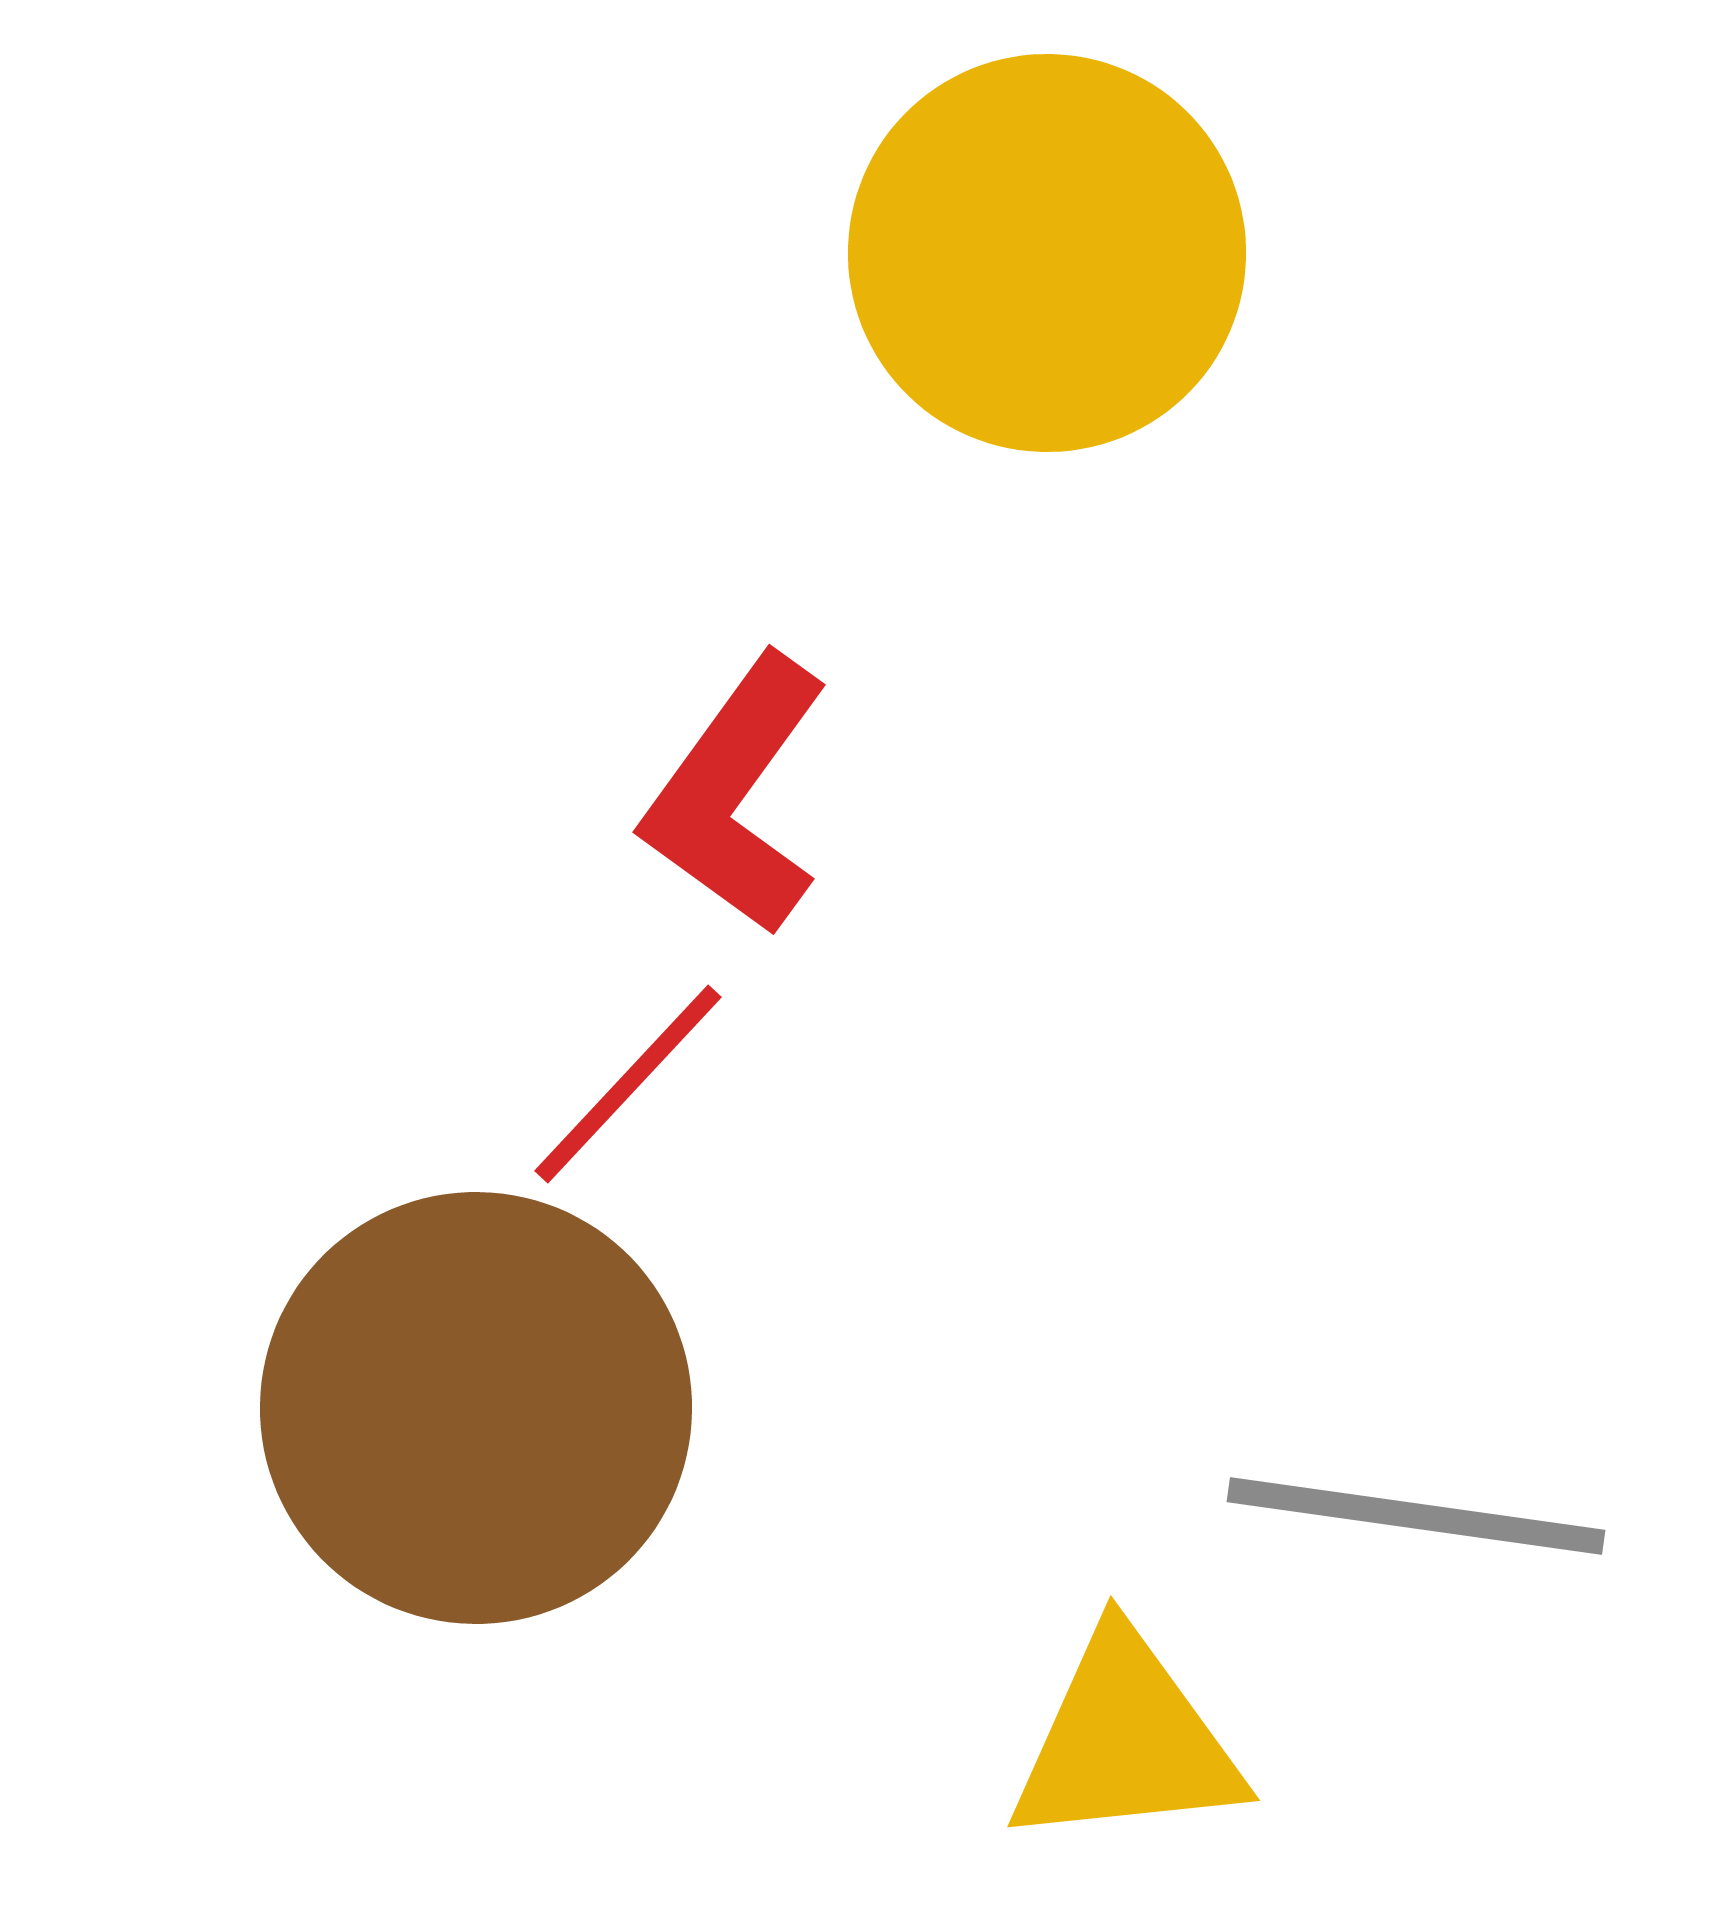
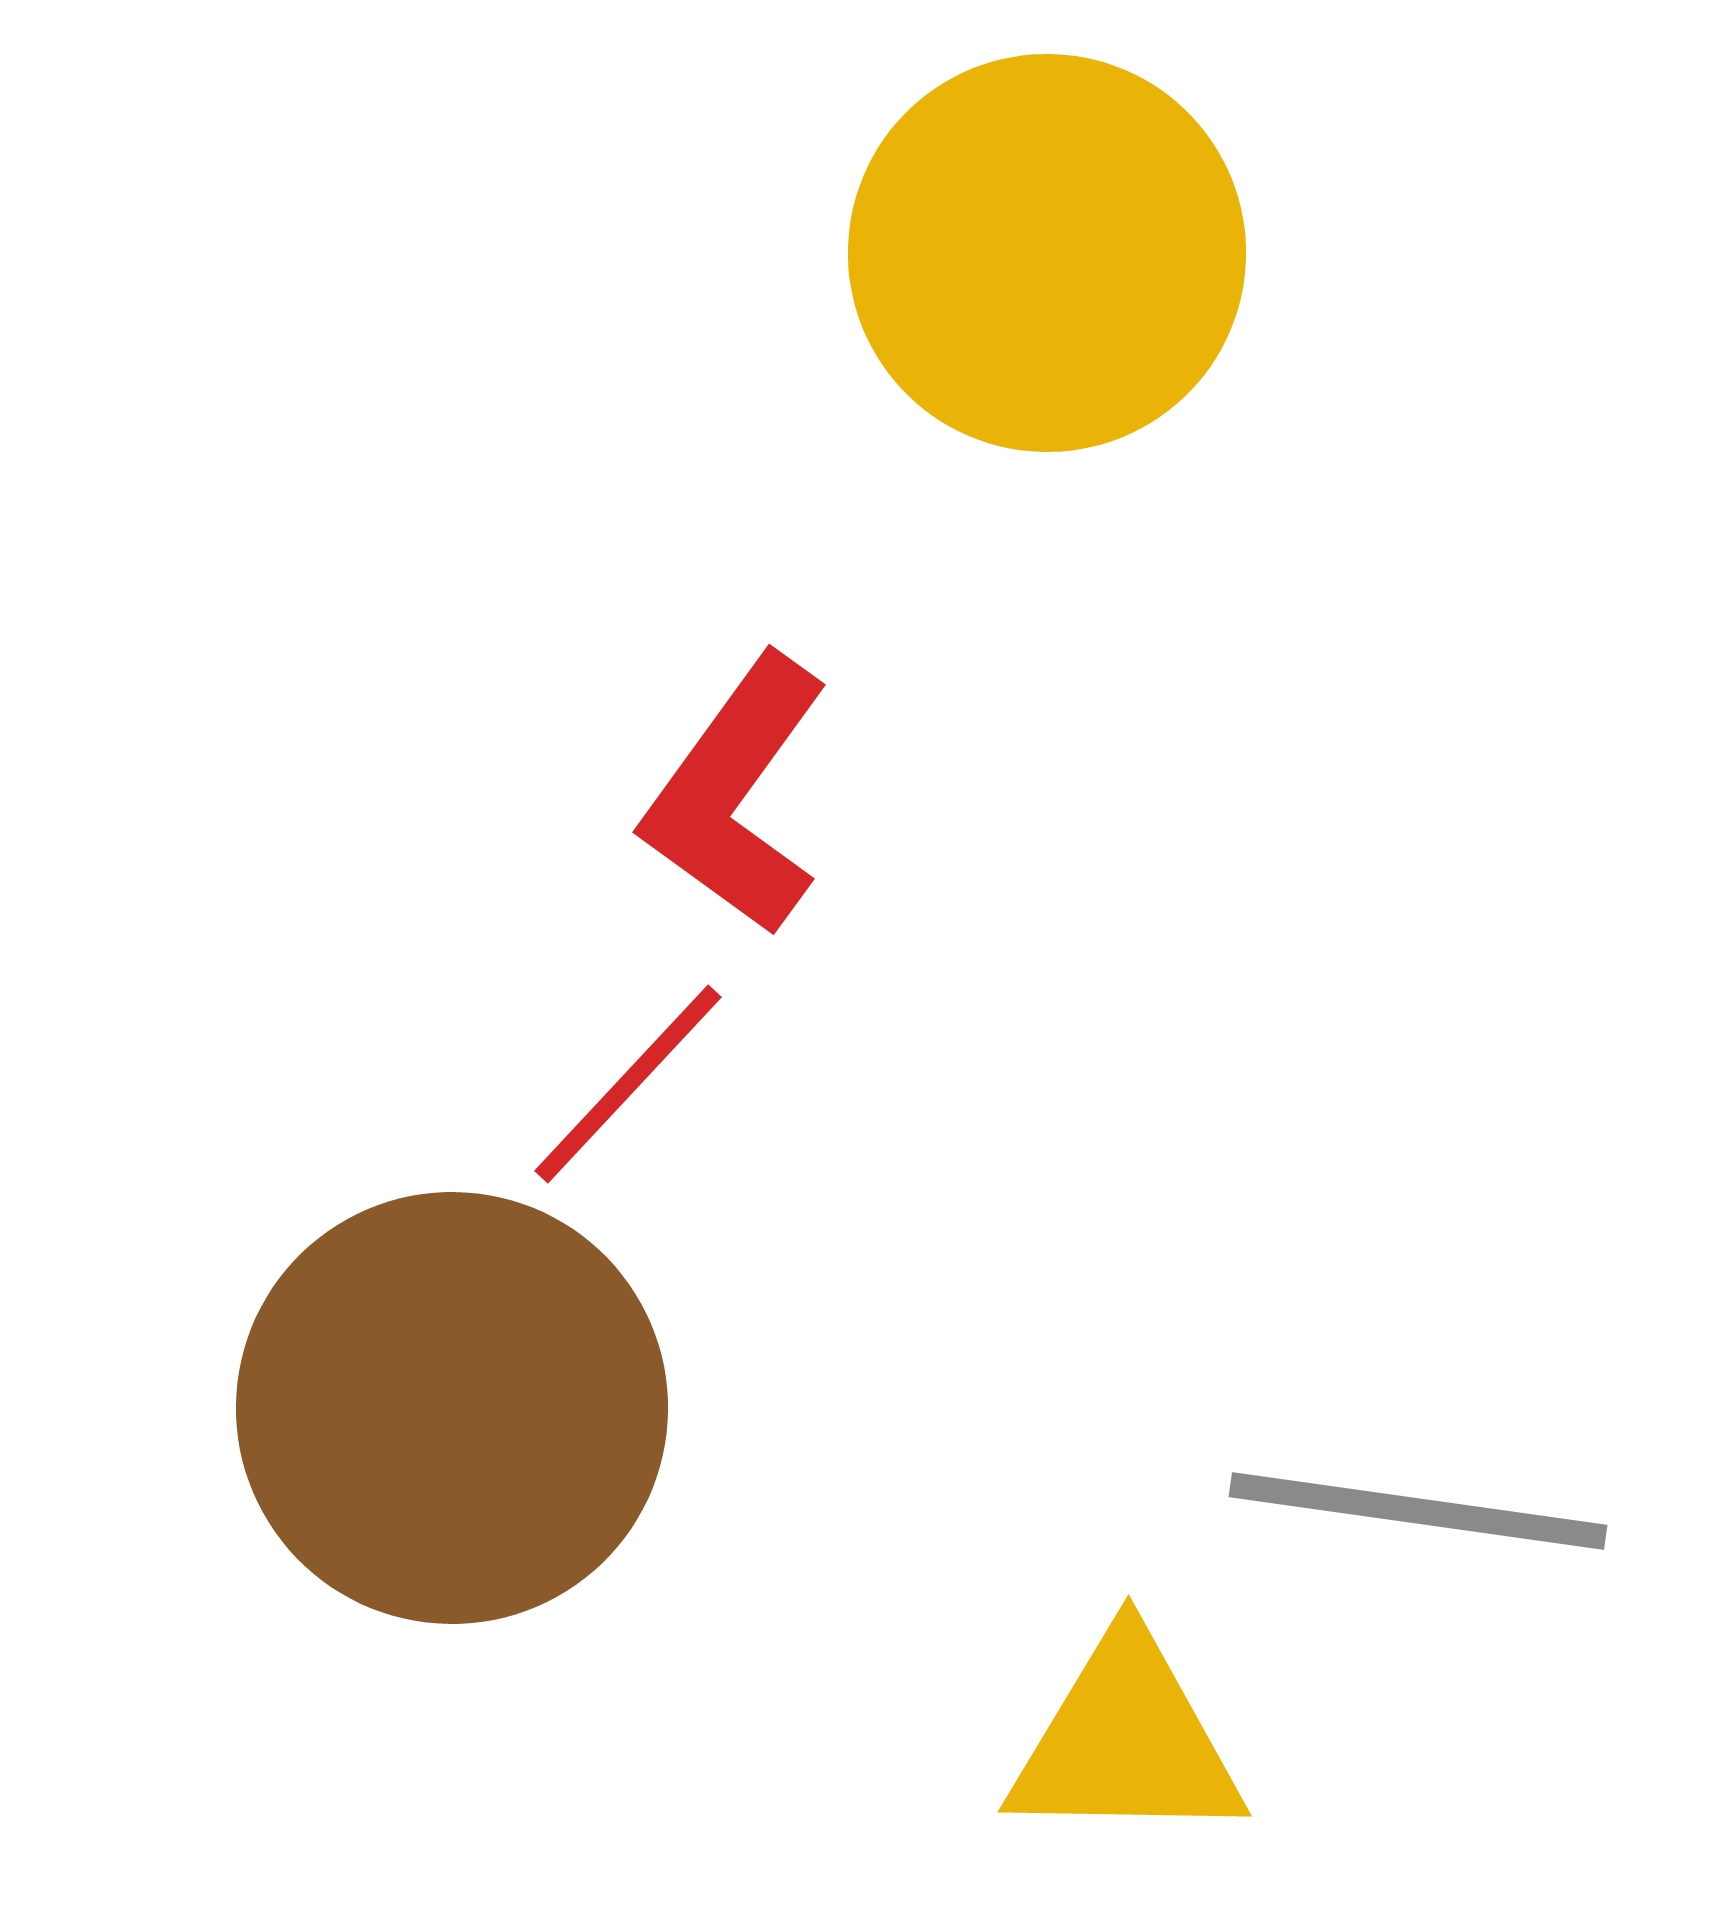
brown circle: moved 24 px left
gray line: moved 2 px right, 5 px up
yellow triangle: rotated 7 degrees clockwise
